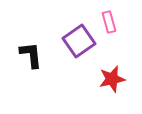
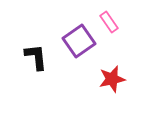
pink rectangle: rotated 20 degrees counterclockwise
black L-shape: moved 5 px right, 2 px down
